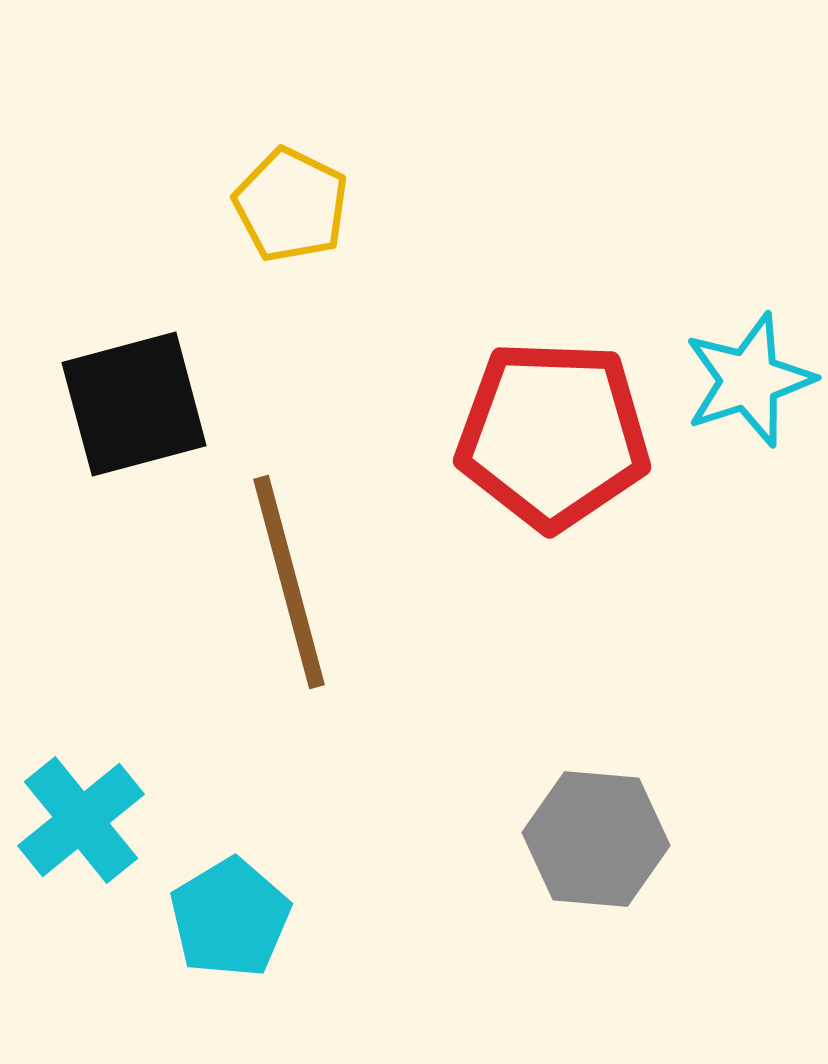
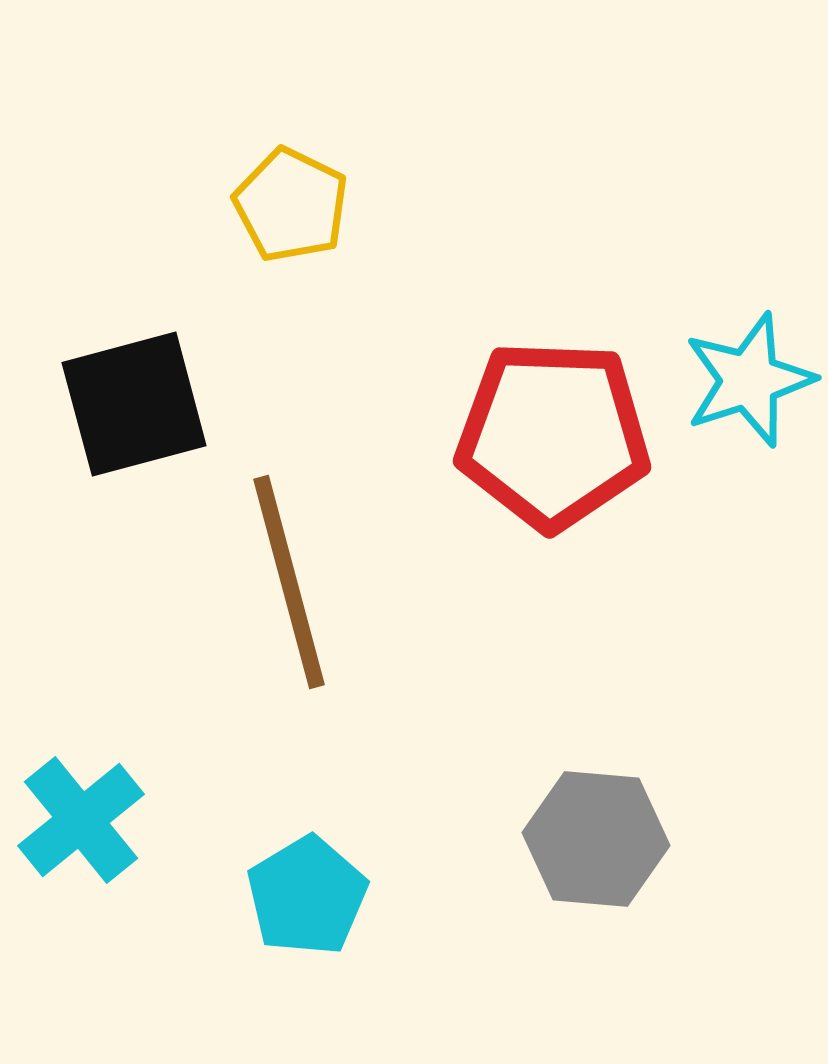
cyan pentagon: moved 77 px right, 22 px up
